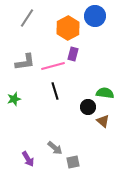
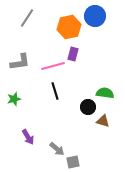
orange hexagon: moved 1 px right, 1 px up; rotated 15 degrees clockwise
gray L-shape: moved 5 px left
brown triangle: rotated 24 degrees counterclockwise
gray arrow: moved 2 px right, 1 px down
purple arrow: moved 22 px up
